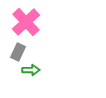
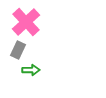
gray rectangle: moved 2 px up
